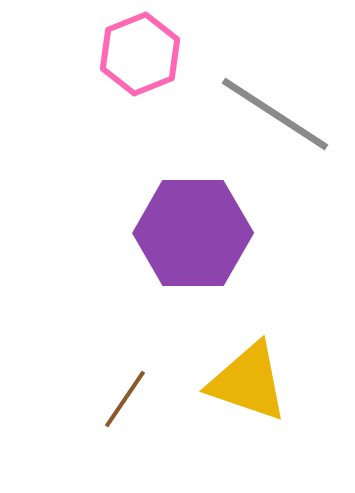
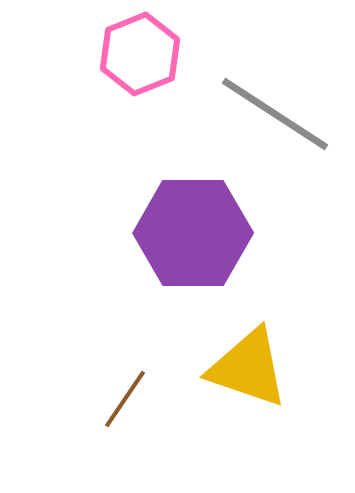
yellow triangle: moved 14 px up
